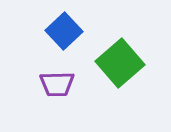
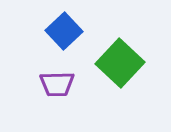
green square: rotated 6 degrees counterclockwise
